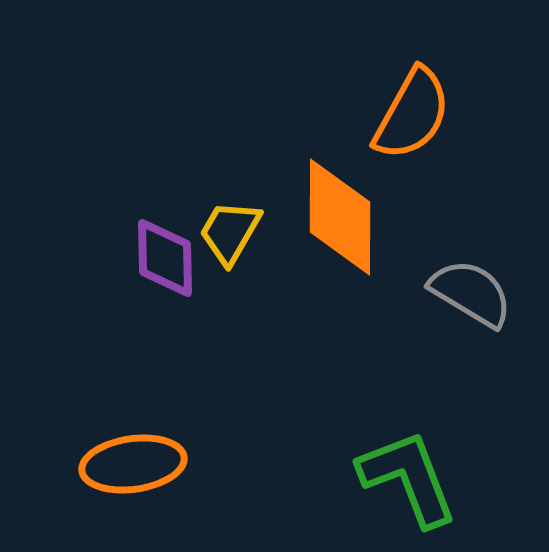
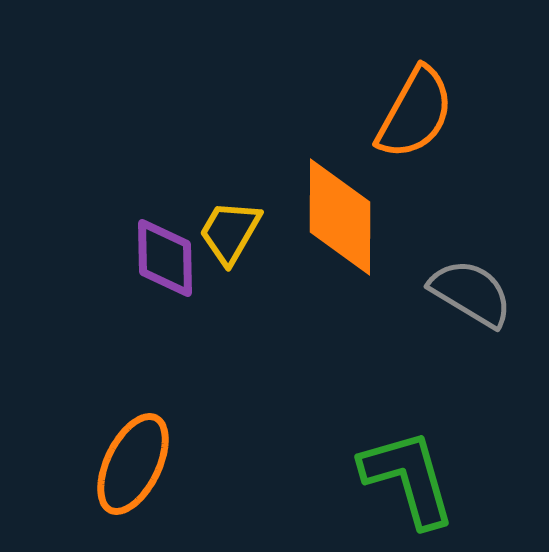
orange semicircle: moved 3 px right, 1 px up
orange ellipse: rotated 56 degrees counterclockwise
green L-shape: rotated 5 degrees clockwise
